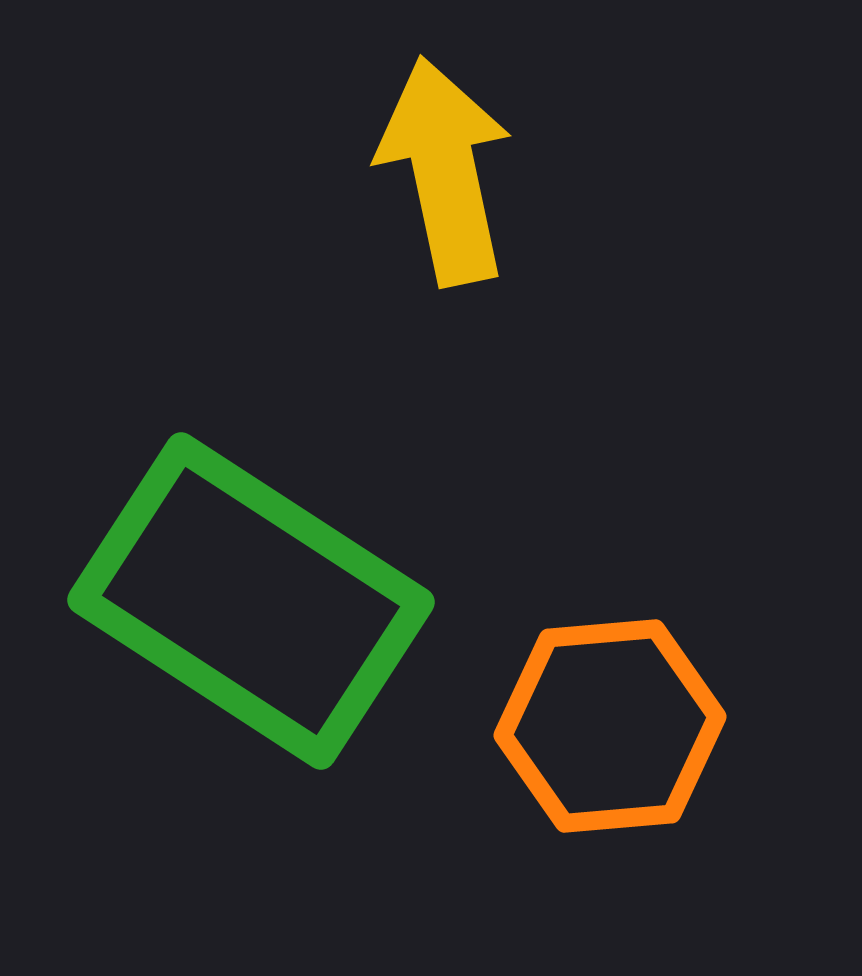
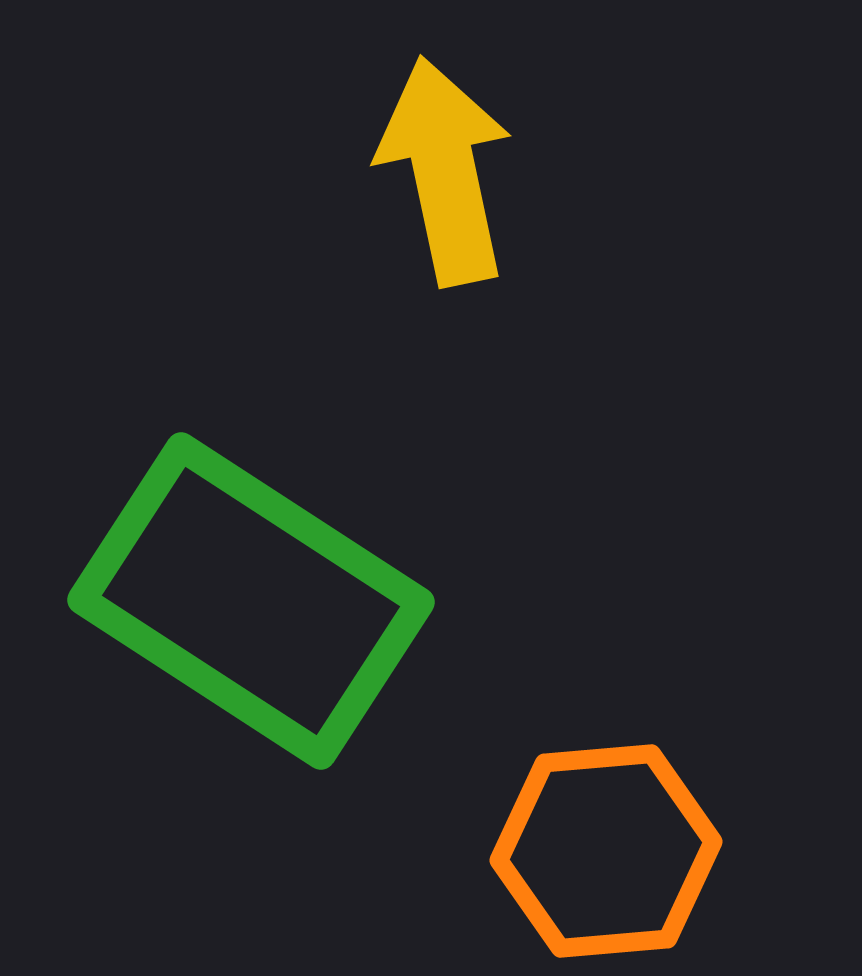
orange hexagon: moved 4 px left, 125 px down
